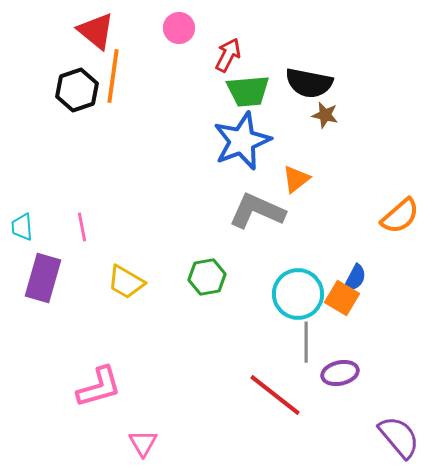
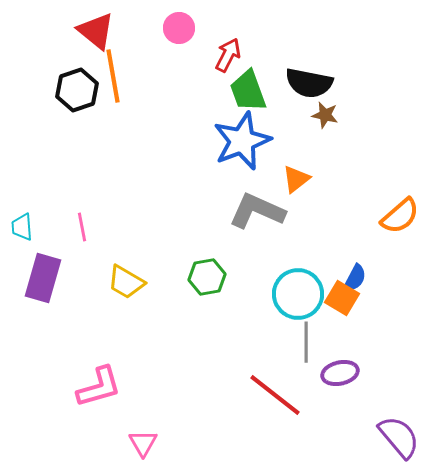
orange line: rotated 18 degrees counterclockwise
green trapezoid: rotated 75 degrees clockwise
